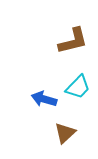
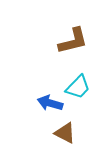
blue arrow: moved 6 px right, 4 px down
brown triangle: rotated 50 degrees counterclockwise
